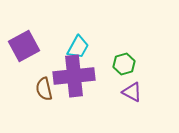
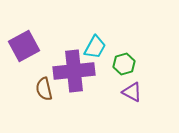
cyan trapezoid: moved 17 px right
purple cross: moved 5 px up
